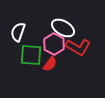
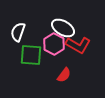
red L-shape: moved 2 px up
red semicircle: moved 14 px right, 11 px down
